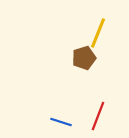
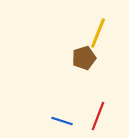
blue line: moved 1 px right, 1 px up
